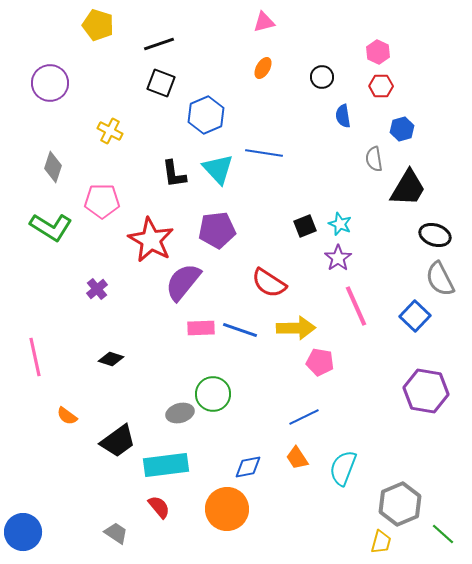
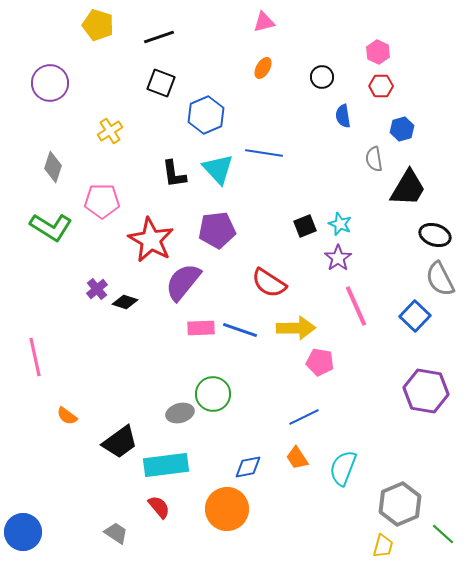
black line at (159, 44): moved 7 px up
yellow cross at (110, 131): rotated 30 degrees clockwise
black diamond at (111, 359): moved 14 px right, 57 px up
black trapezoid at (118, 441): moved 2 px right, 1 px down
yellow trapezoid at (381, 542): moved 2 px right, 4 px down
